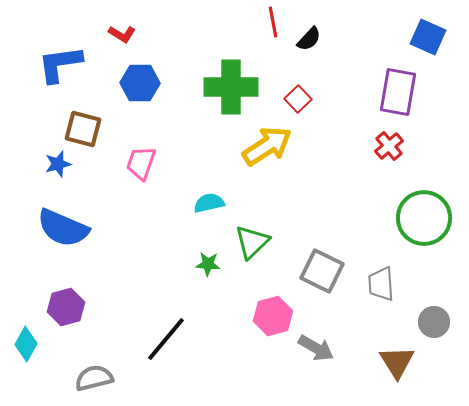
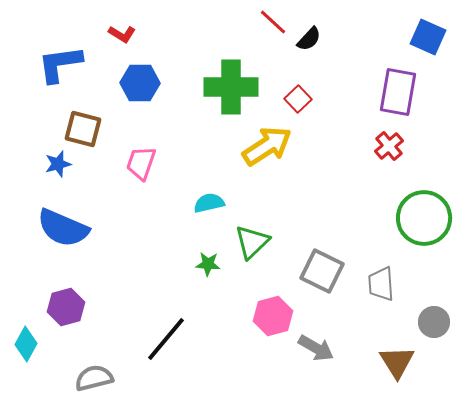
red line: rotated 36 degrees counterclockwise
